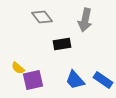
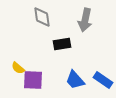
gray diamond: rotated 30 degrees clockwise
purple square: rotated 15 degrees clockwise
